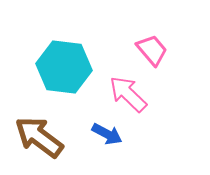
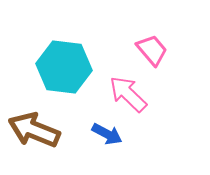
brown arrow: moved 5 px left, 7 px up; rotated 15 degrees counterclockwise
